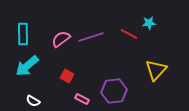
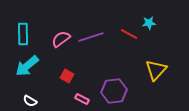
white semicircle: moved 3 px left
